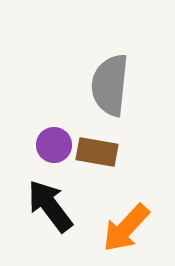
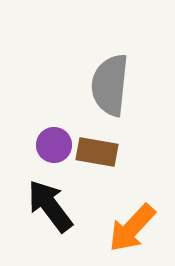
orange arrow: moved 6 px right
